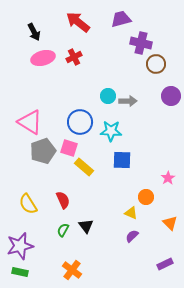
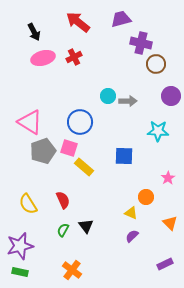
cyan star: moved 47 px right
blue square: moved 2 px right, 4 px up
